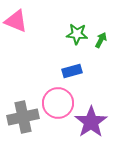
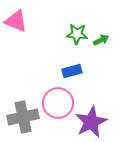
green arrow: rotated 35 degrees clockwise
purple star: rotated 8 degrees clockwise
